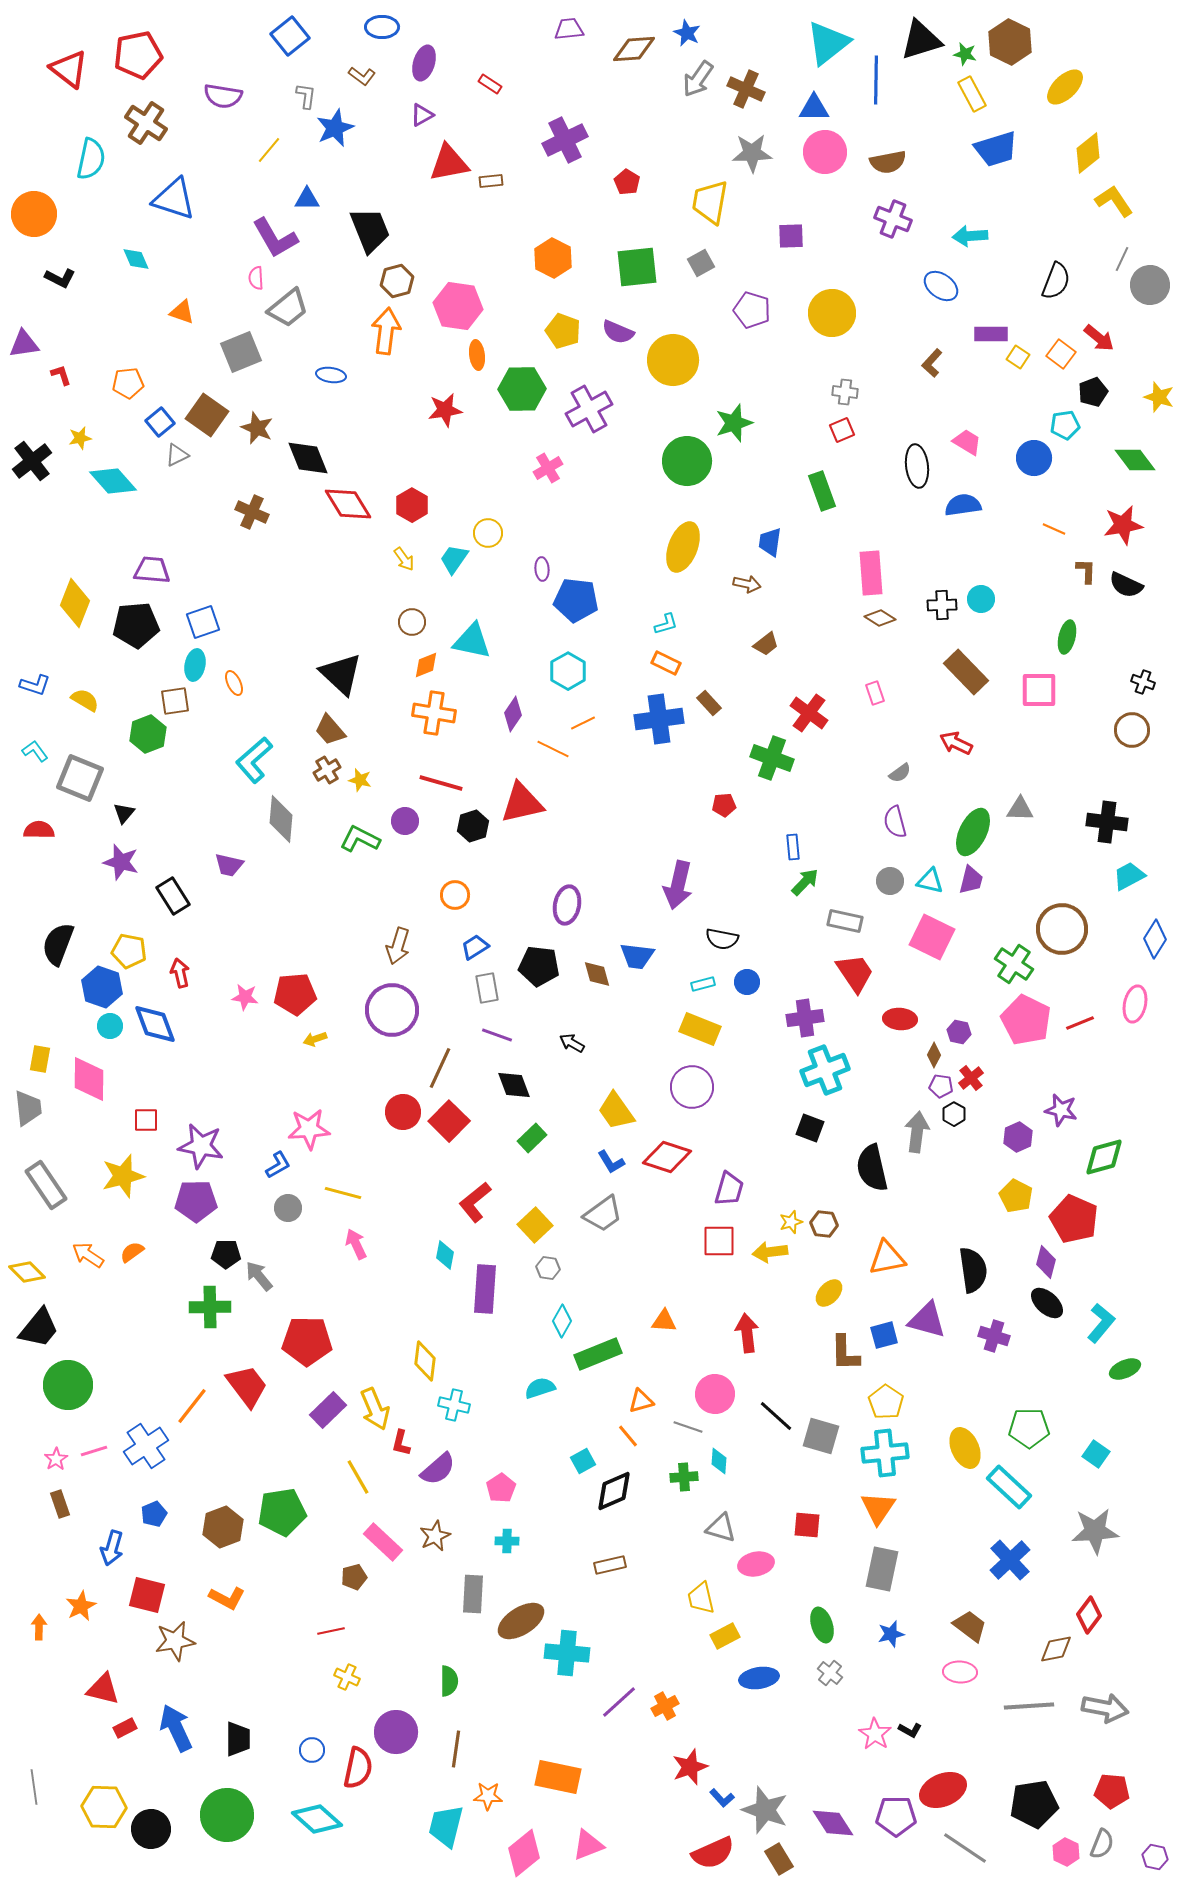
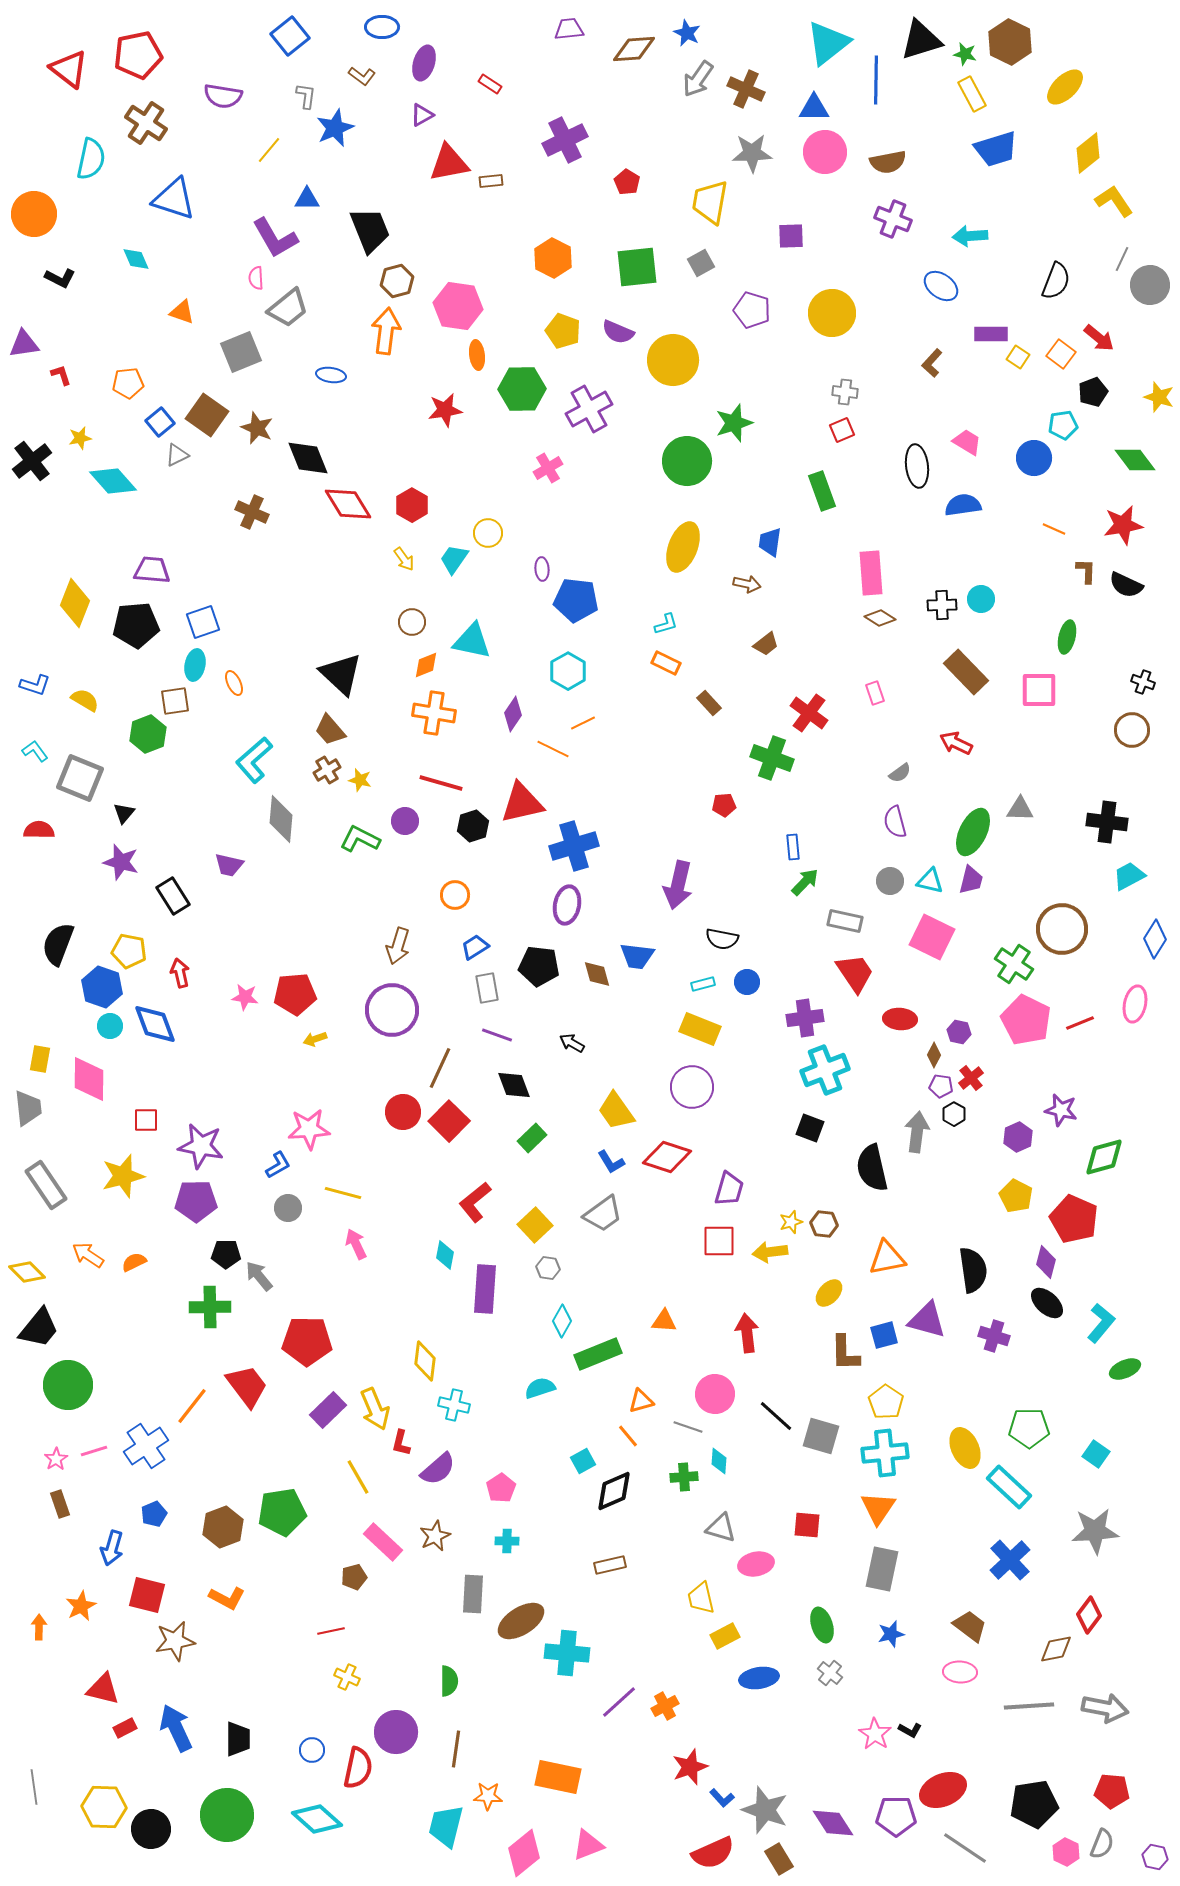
cyan pentagon at (1065, 425): moved 2 px left
blue cross at (659, 719): moved 85 px left, 127 px down; rotated 9 degrees counterclockwise
orange semicircle at (132, 1252): moved 2 px right, 10 px down; rotated 10 degrees clockwise
